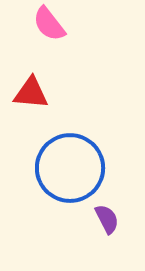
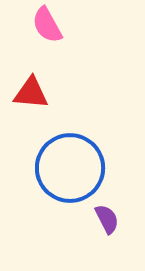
pink semicircle: moved 2 px left, 1 px down; rotated 9 degrees clockwise
